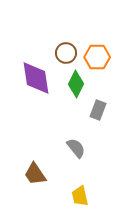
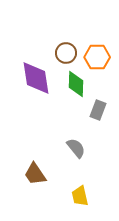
green diamond: rotated 24 degrees counterclockwise
